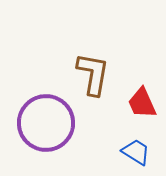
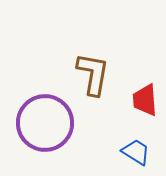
red trapezoid: moved 3 px right, 3 px up; rotated 20 degrees clockwise
purple circle: moved 1 px left
